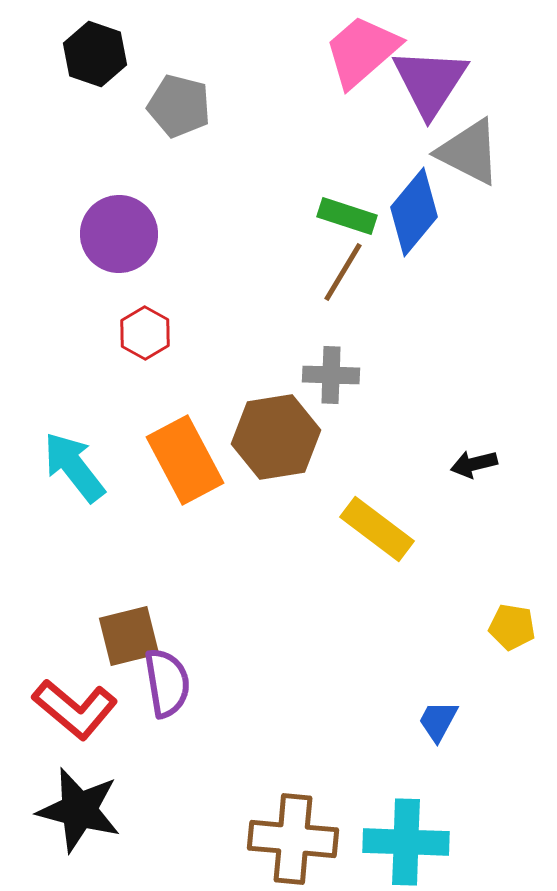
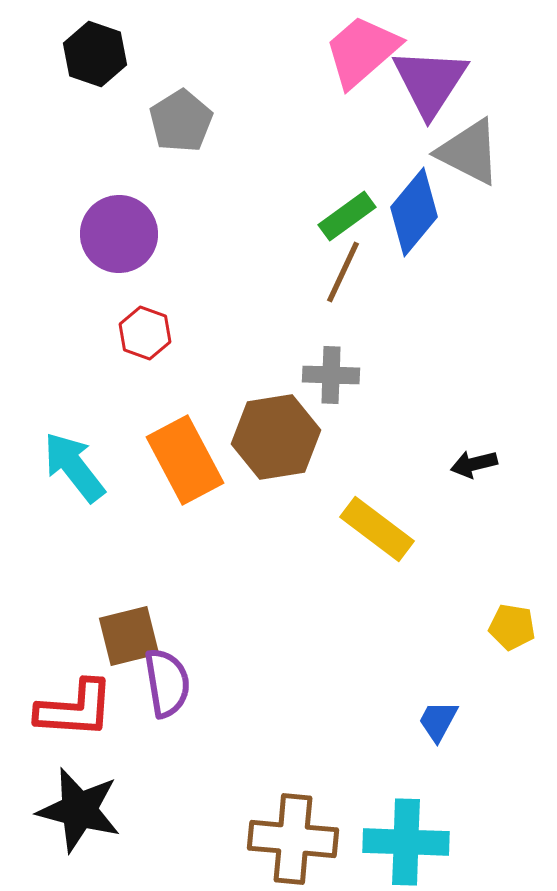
gray pentagon: moved 2 px right, 15 px down; rotated 26 degrees clockwise
green rectangle: rotated 54 degrees counterclockwise
brown line: rotated 6 degrees counterclockwise
red hexagon: rotated 9 degrees counterclockwise
red L-shape: rotated 36 degrees counterclockwise
